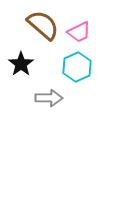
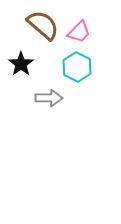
pink trapezoid: rotated 20 degrees counterclockwise
cyan hexagon: rotated 8 degrees counterclockwise
